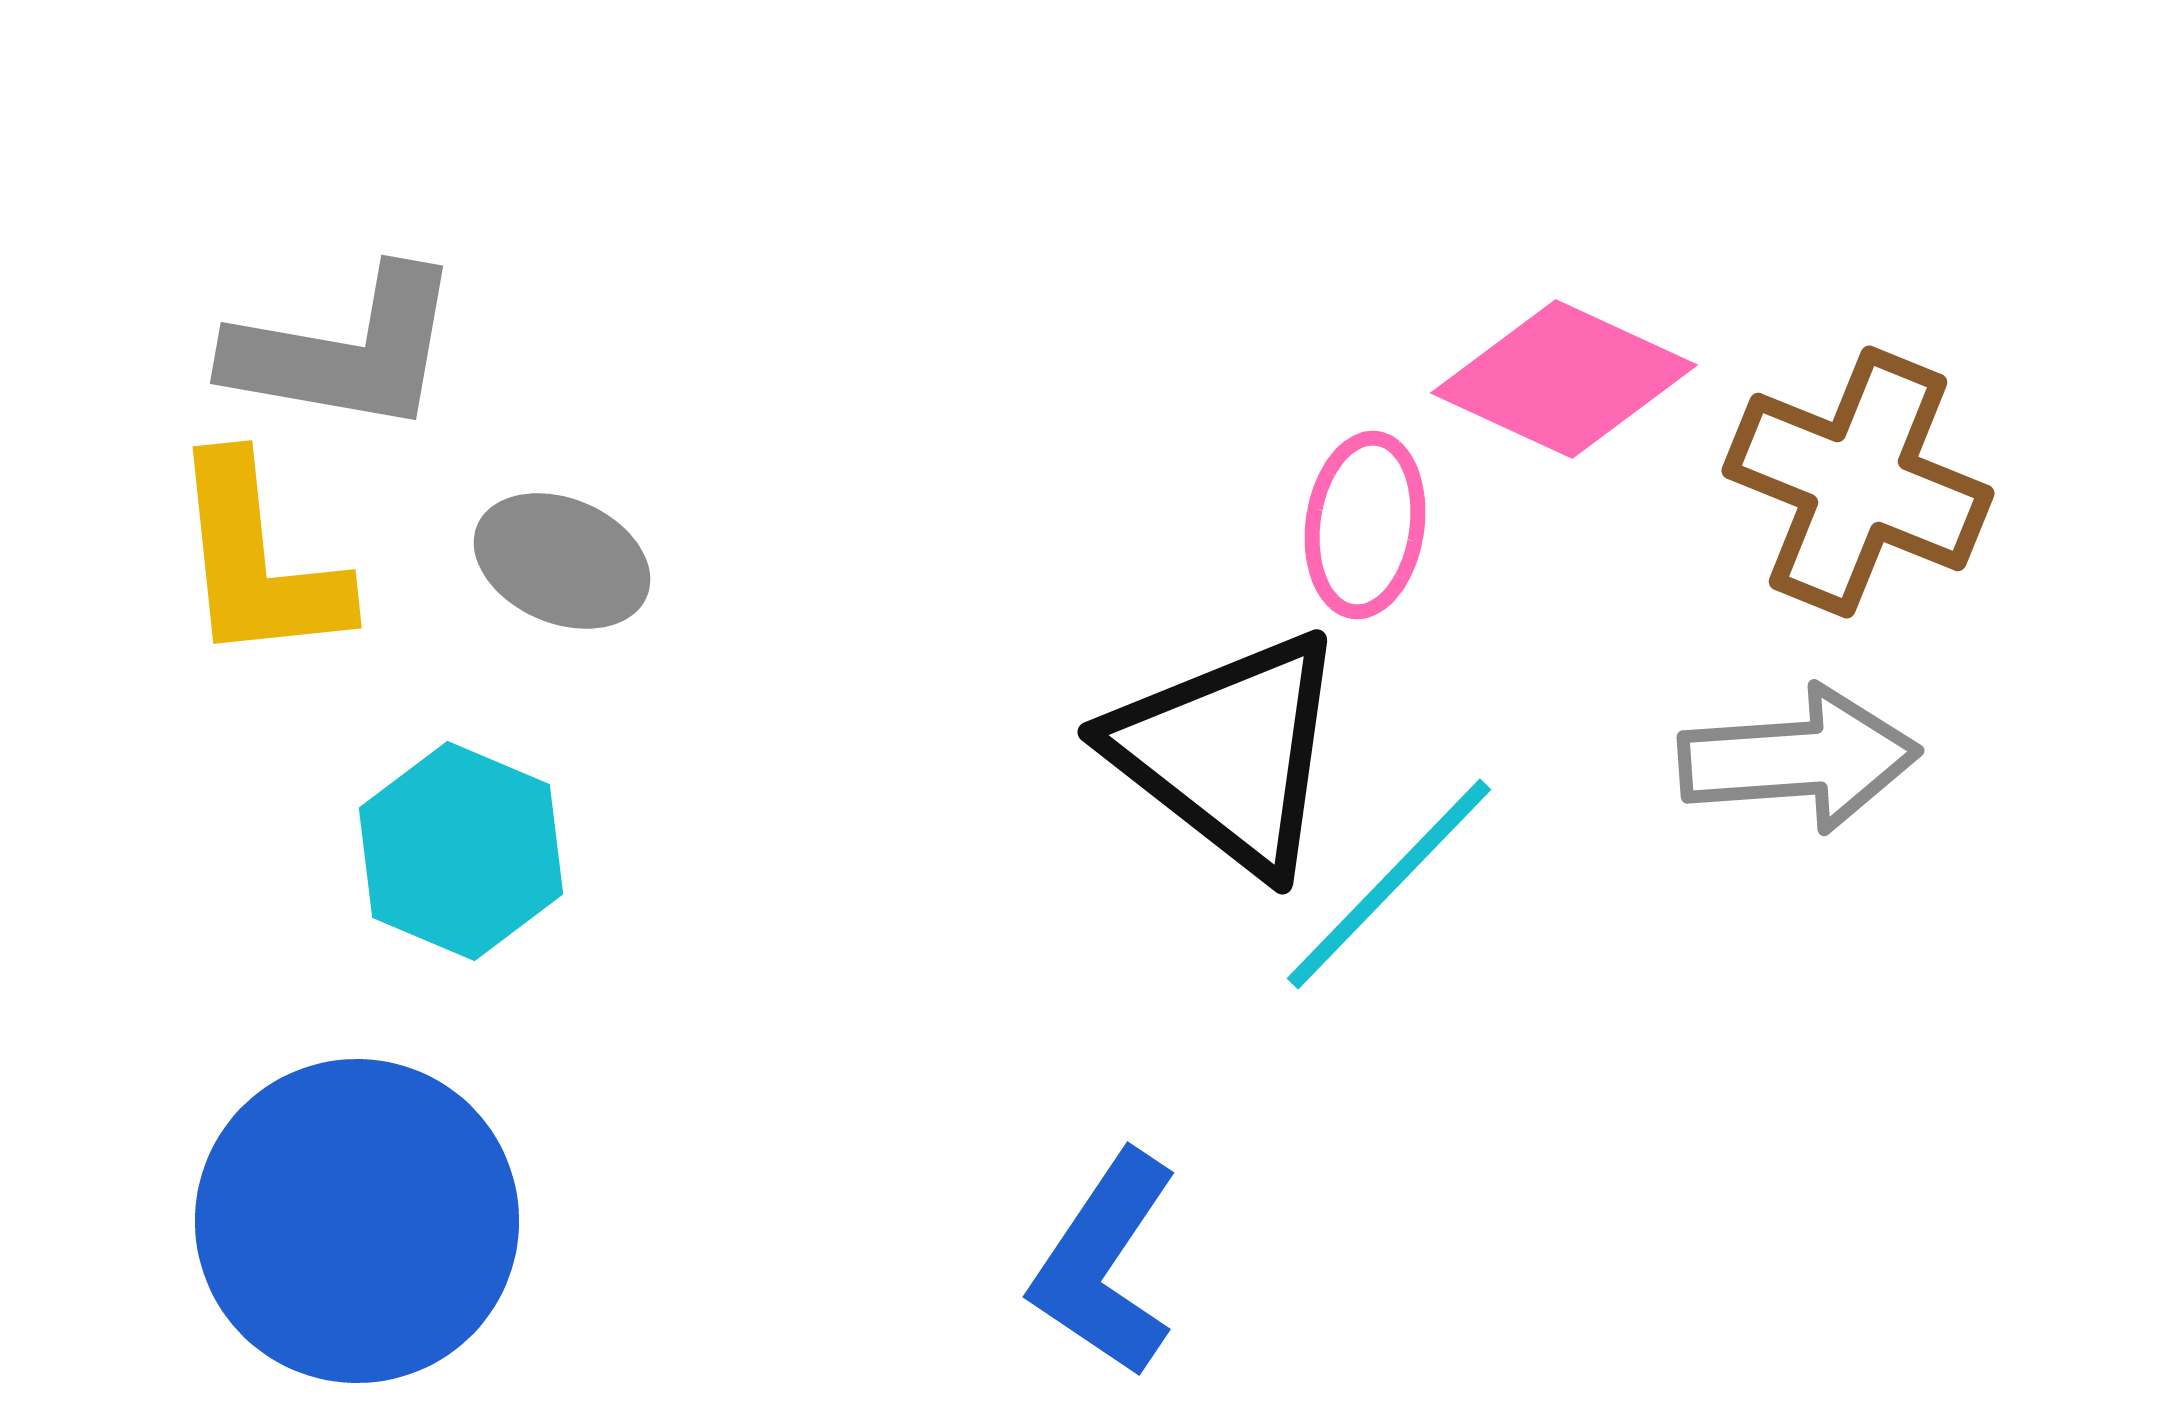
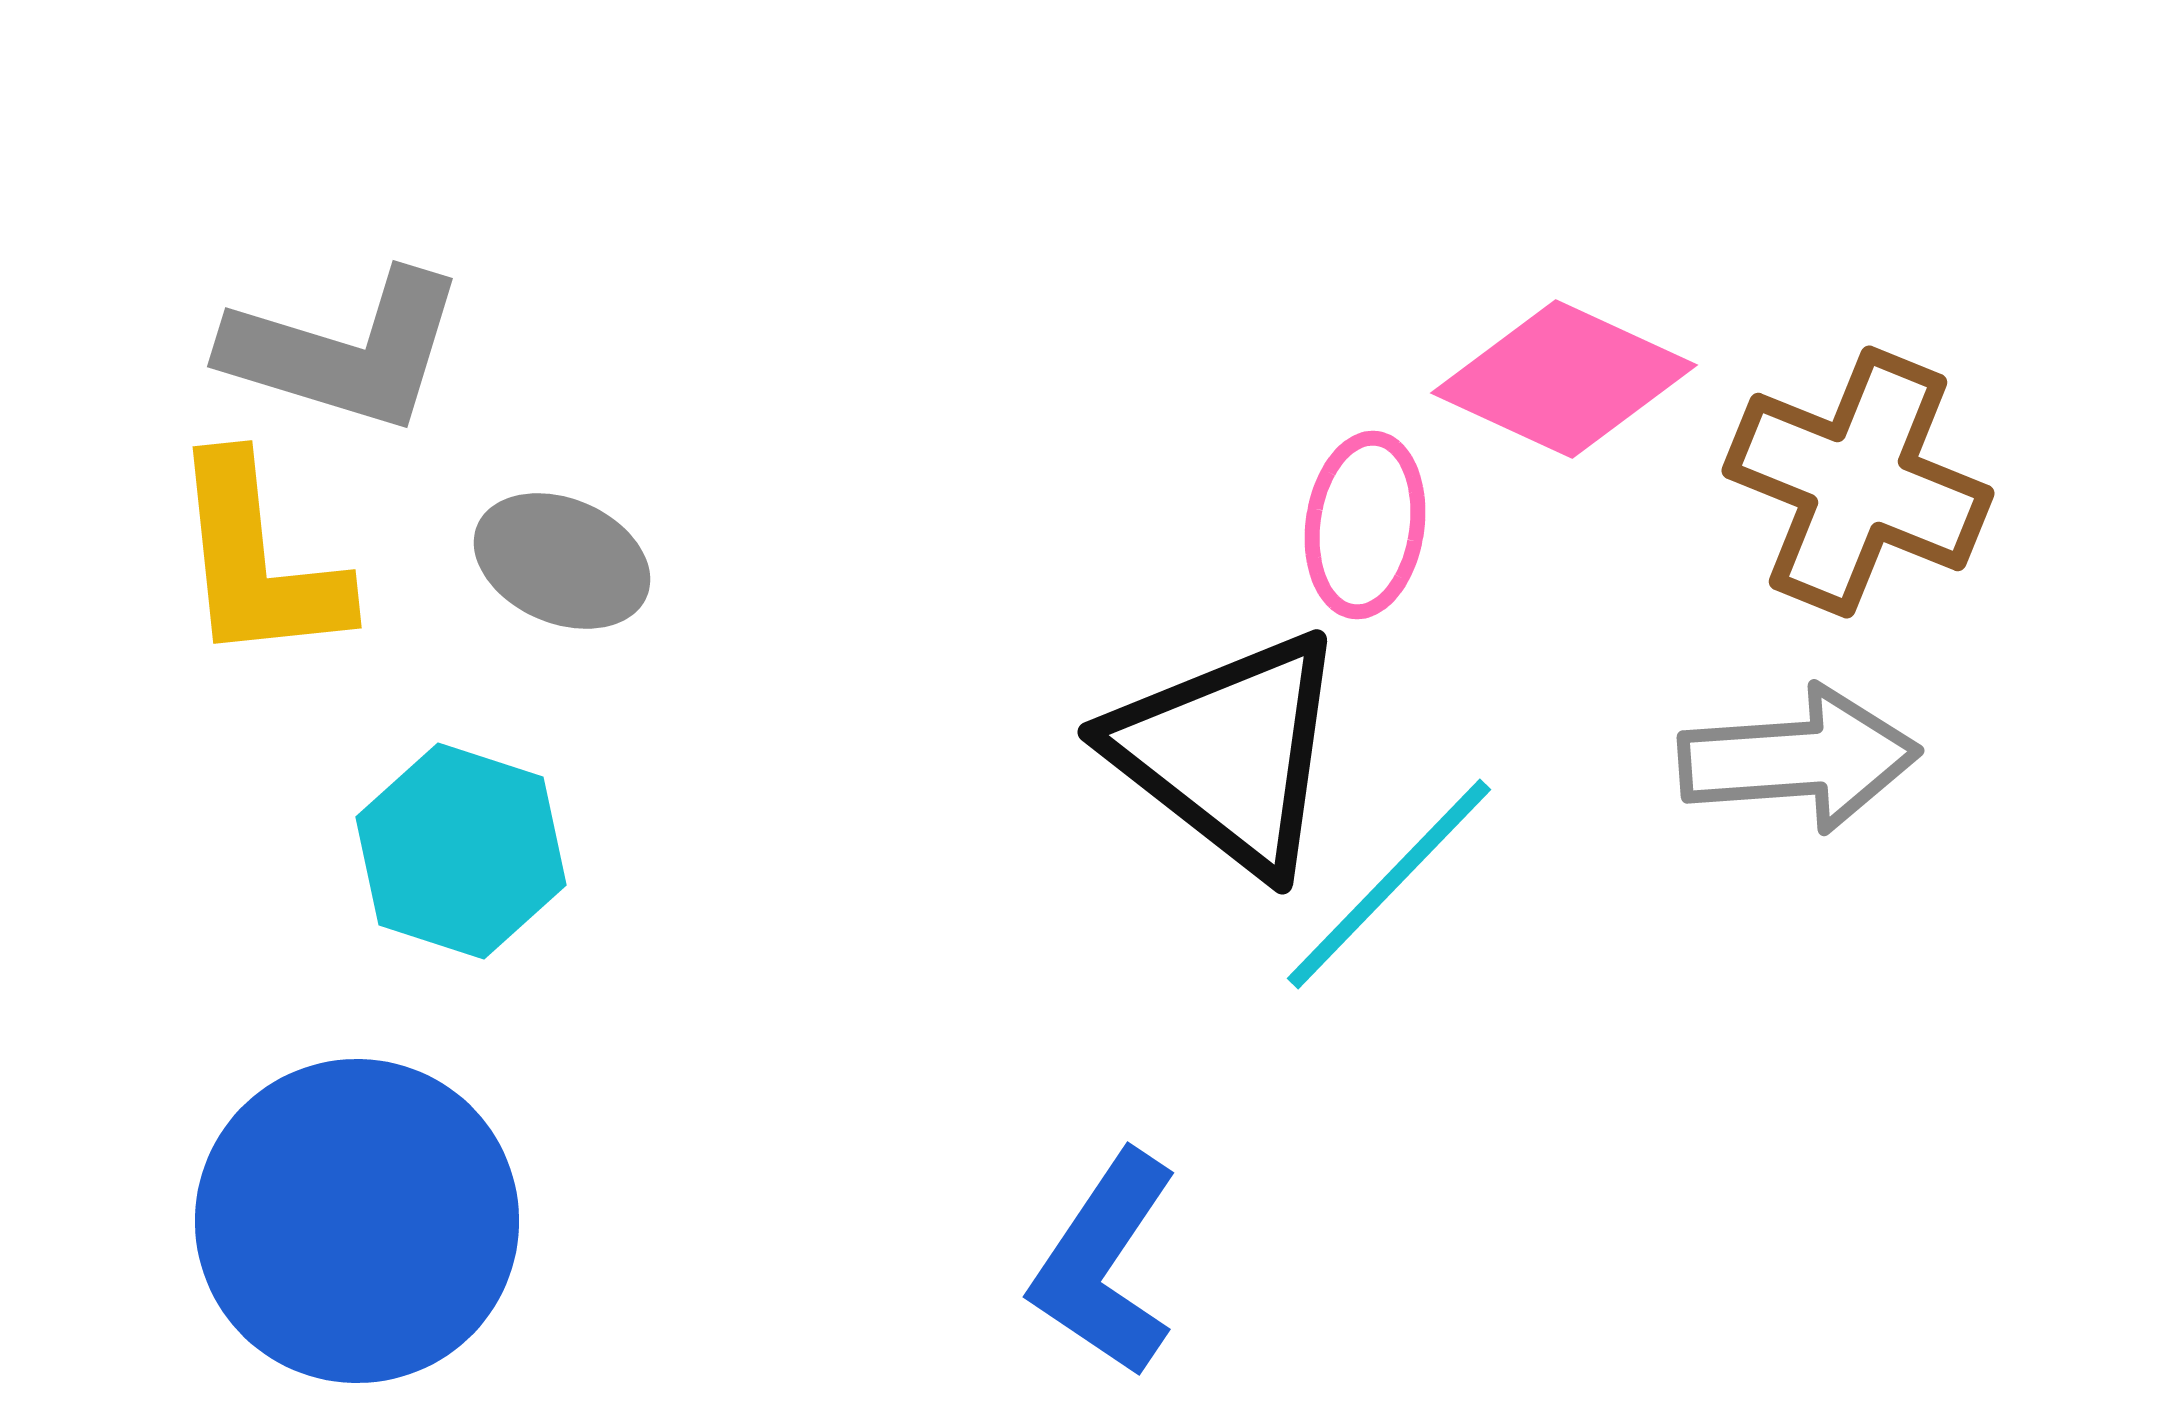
gray L-shape: rotated 7 degrees clockwise
cyan hexagon: rotated 5 degrees counterclockwise
